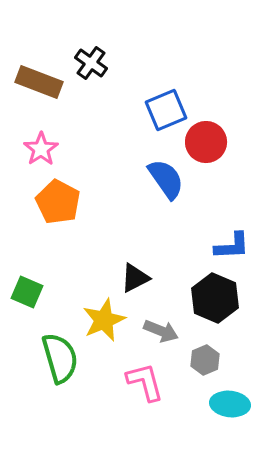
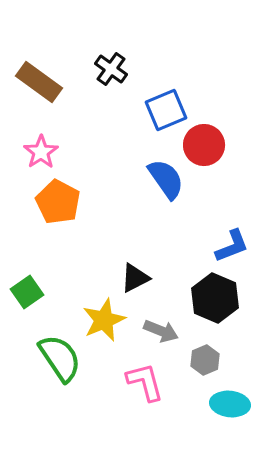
black cross: moved 20 px right, 6 px down
brown rectangle: rotated 15 degrees clockwise
red circle: moved 2 px left, 3 px down
pink star: moved 3 px down
blue L-shape: rotated 18 degrees counterclockwise
green square: rotated 32 degrees clockwise
green semicircle: rotated 18 degrees counterclockwise
